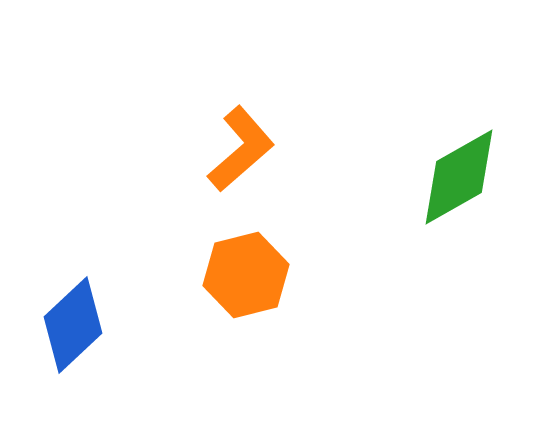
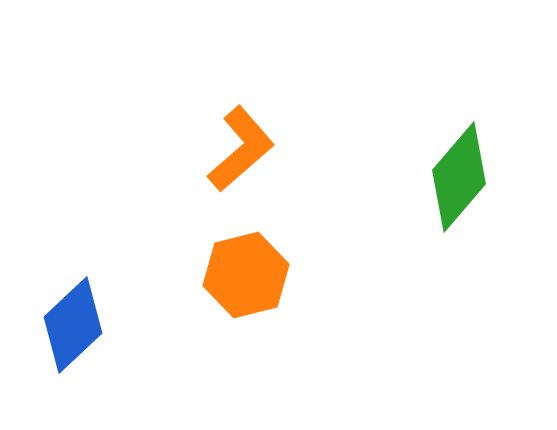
green diamond: rotated 20 degrees counterclockwise
